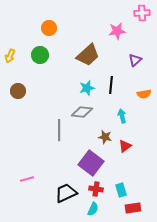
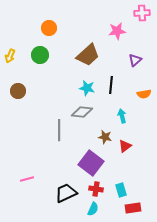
cyan star: rotated 28 degrees clockwise
